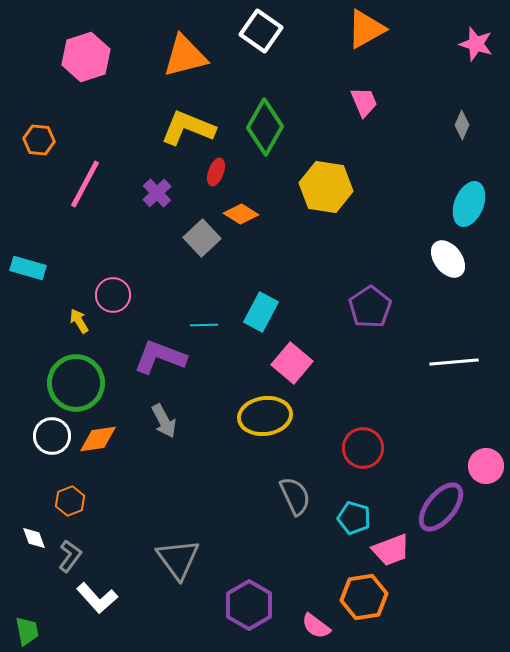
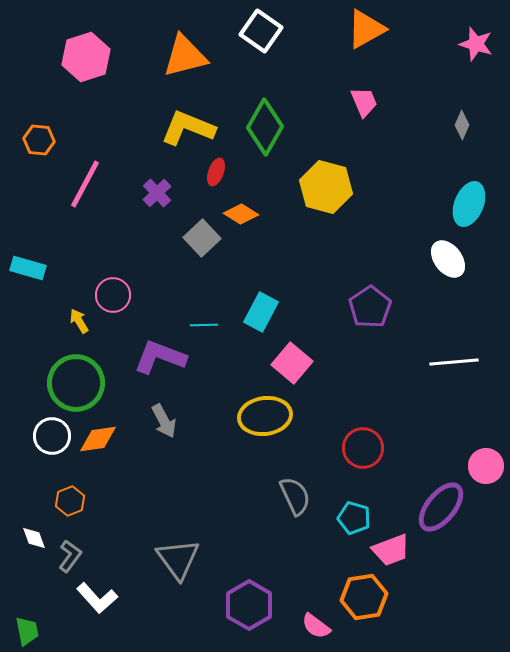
yellow hexagon at (326, 187): rotated 6 degrees clockwise
